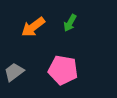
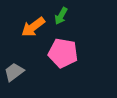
green arrow: moved 9 px left, 7 px up
pink pentagon: moved 17 px up
